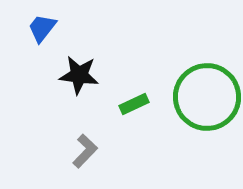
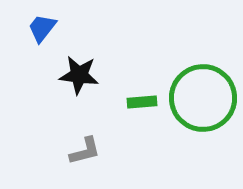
green circle: moved 4 px left, 1 px down
green rectangle: moved 8 px right, 2 px up; rotated 20 degrees clockwise
gray L-shape: rotated 32 degrees clockwise
